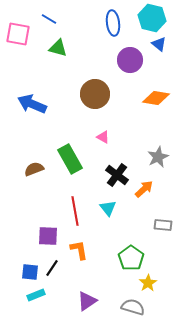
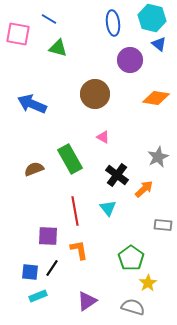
cyan rectangle: moved 2 px right, 1 px down
